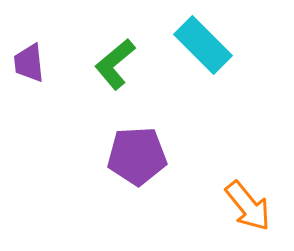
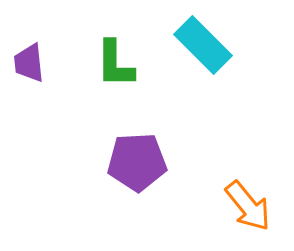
green L-shape: rotated 50 degrees counterclockwise
purple pentagon: moved 6 px down
